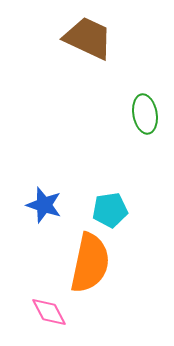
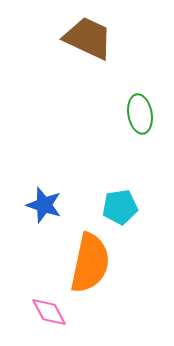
green ellipse: moved 5 px left
cyan pentagon: moved 10 px right, 3 px up
